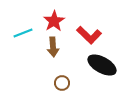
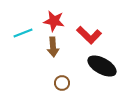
red star: rotated 30 degrees counterclockwise
black ellipse: moved 1 px down
